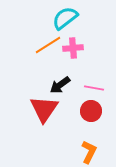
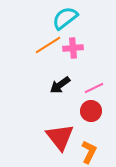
pink line: rotated 36 degrees counterclockwise
red triangle: moved 16 px right, 28 px down; rotated 12 degrees counterclockwise
